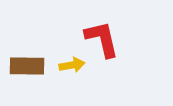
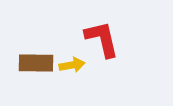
brown rectangle: moved 9 px right, 3 px up
